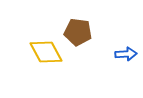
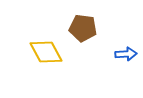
brown pentagon: moved 5 px right, 4 px up
